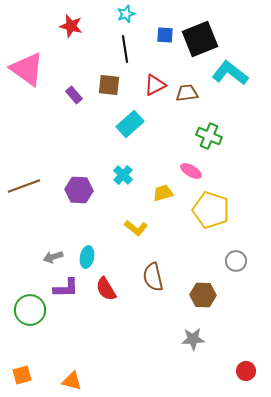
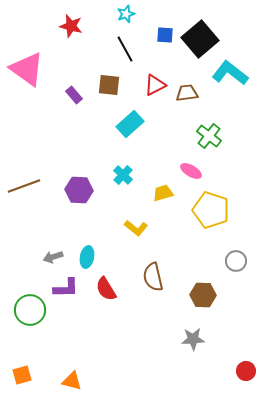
black square: rotated 18 degrees counterclockwise
black line: rotated 20 degrees counterclockwise
green cross: rotated 15 degrees clockwise
